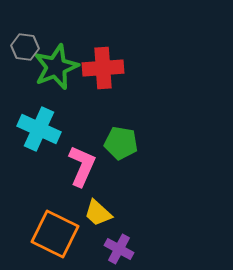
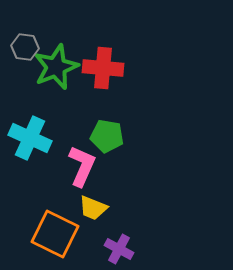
red cross: rotated 9 degrees clockwise
cyan cross: moved 9 px left, 9 px down
green pentagon: moved 14 px left, 7 px up
yellow trapezoid: moved 5 px left, 5 px up; rotated 20 degrees counterclockwise
